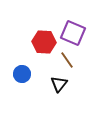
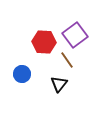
purple square: moved 2 px right, 2 px down; rotated 30 degrees clockwise
